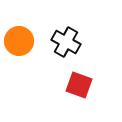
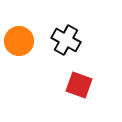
black cross: moved 2 px up
